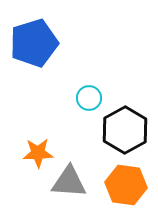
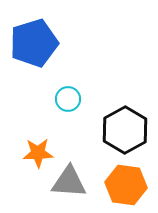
cyan circle: moved 21 px left, 1 px down
